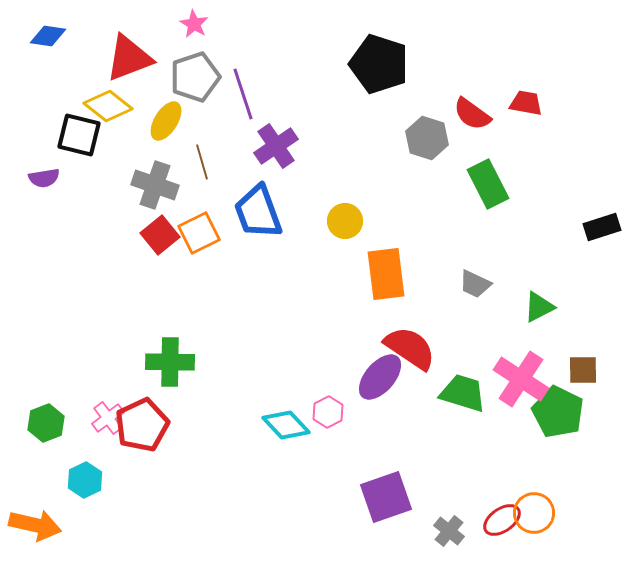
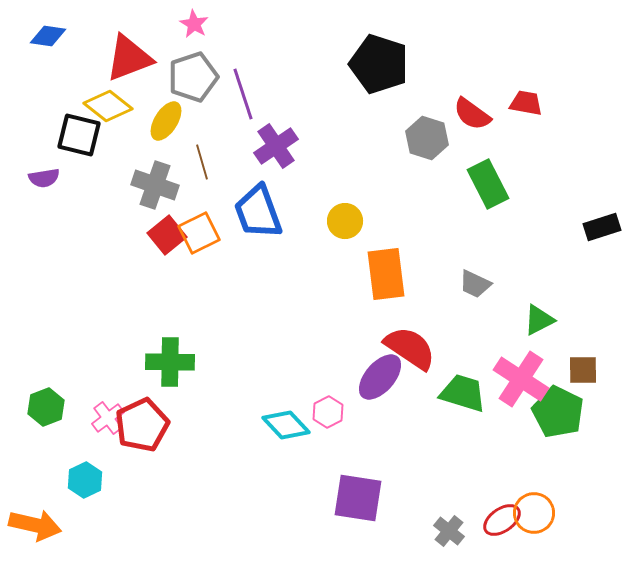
gray pentagon at (195, 77): moved 2 px left
red square at (160, 235): moved 7 px right
green triangle at (539, 307): moved 13 px down
green hexagon at (46, 423): moved 16 px up
purple square at (386, 497): moved 28 px left, 1 px down; rotated 28 degrees clockwise
